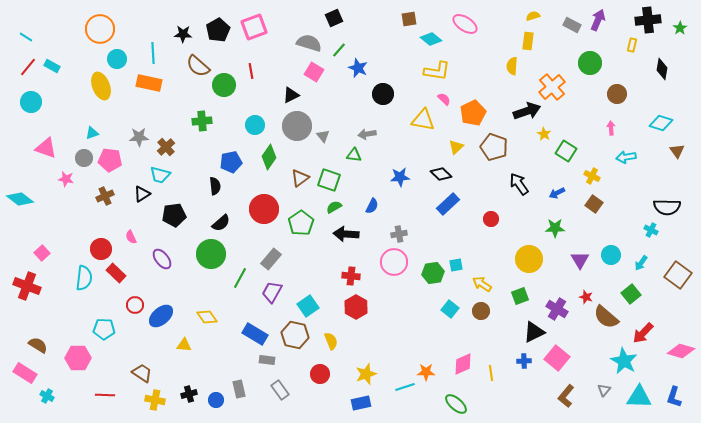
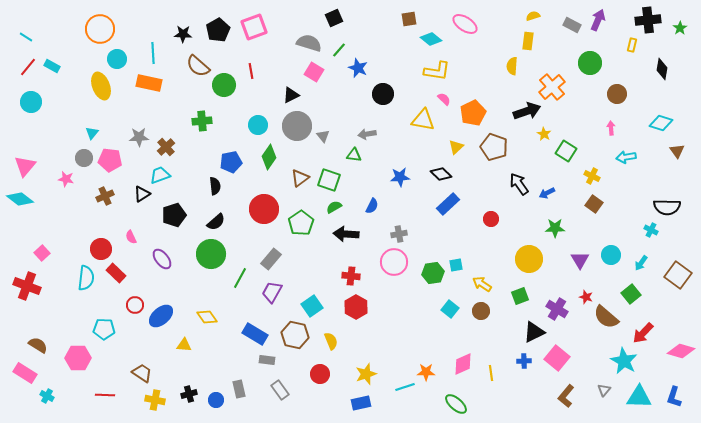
cyan circle at (255, 125): moved 3 px right
cyan triangle at (92, 133): rotated 32 degrees counterclockwise
pink triangle at (46, 148): moved 21 px left, 18 px down; rotated 50 degrees clockwise
cyan trapezoid at (160, 175): rotated 145 degrees clockwise
blue arrow at (557, 193): moved 10 px left
black pentagon at (174, 215): rotated 10 degrees counterclockwise
black semicircle at (221, 223): moved 5 px left, 1 px up
cyan semicircle at (84, 278): moved 2 px right
cyan square at (308, 306): moved 4 px right
